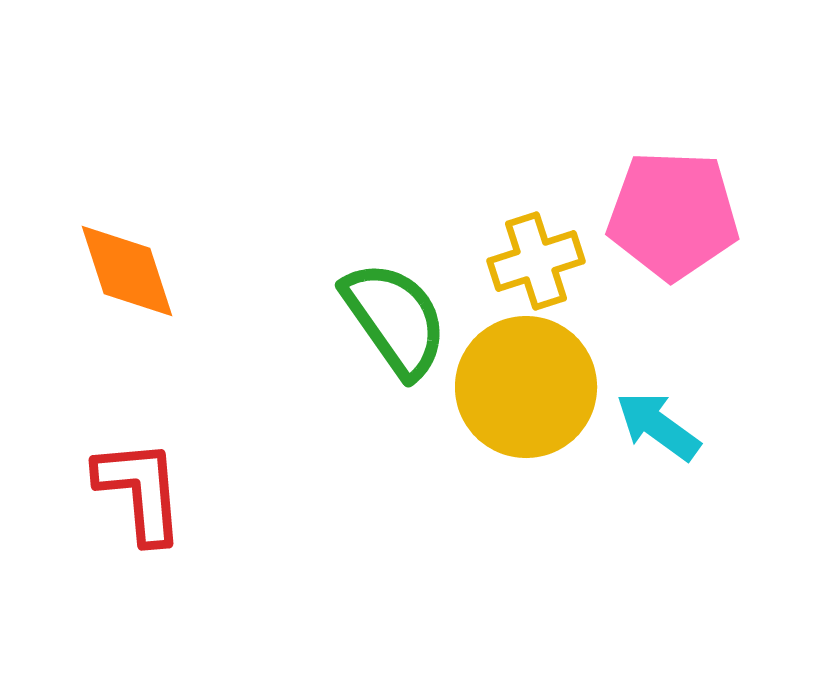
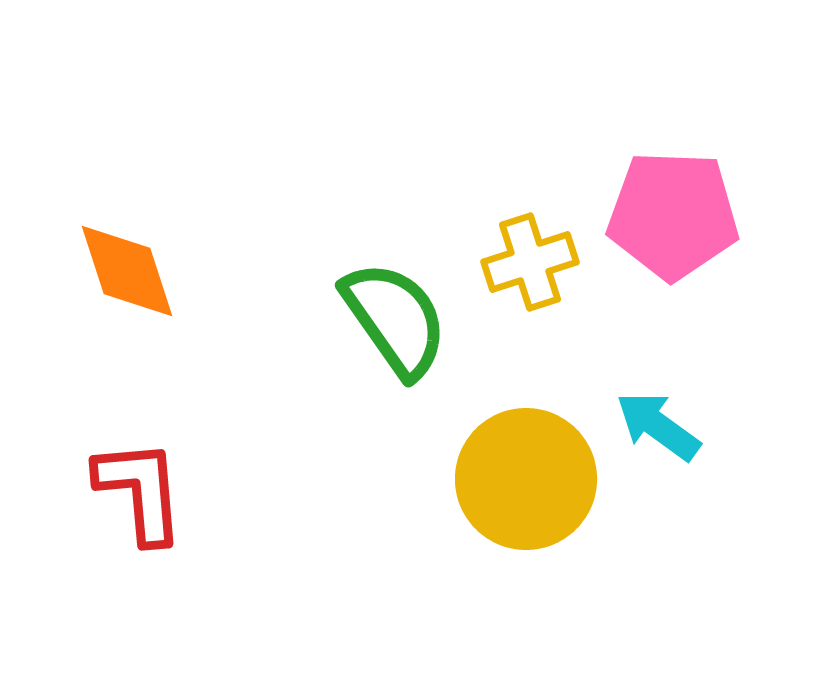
yellow cross: moved 6 px left, 1 px down
yellow circle: moved 92 px down
